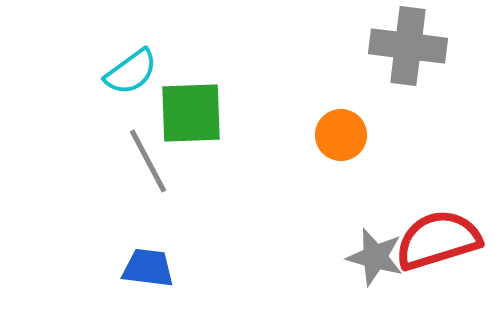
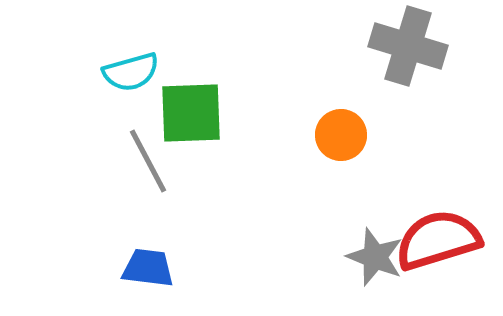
gray cross: rotated 10 degrees clockwise
cyan semicircle: rotated 20 degrees clockwise
gray star: rotated 6 degrees clockwise
